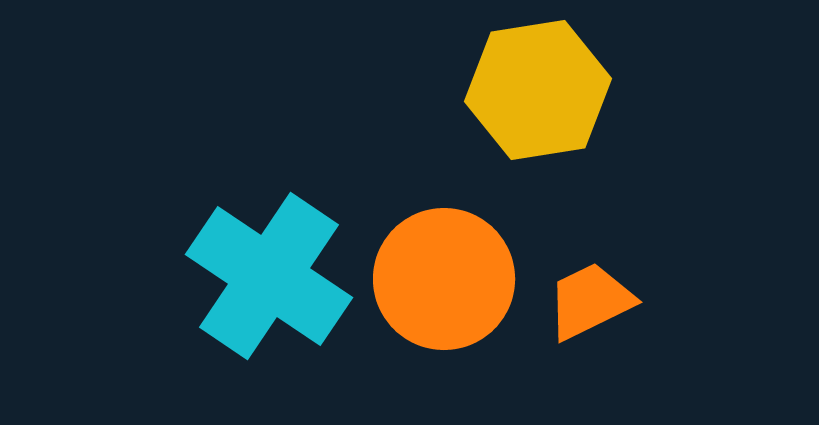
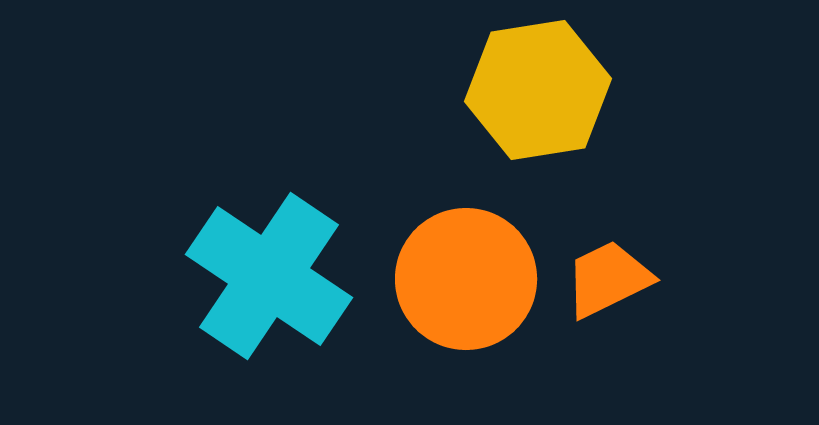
orange circle: moved 22 px right
orange trapezoid: moved 18 px right, 22 px up
